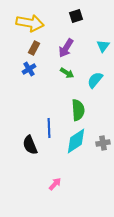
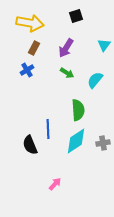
cyan triangle: moved 1 px right, 1 px up
blue cross: moved 2 px left, 1 px down
blue line: moved 1 px left, 1 px down
